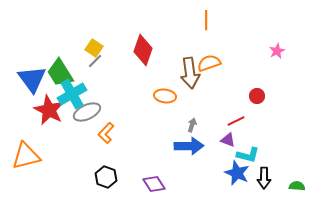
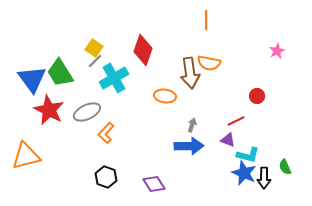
orange semicircle: rotated 150 degrees counterclockwise
cyan cross: moved 42 px right, 16 px up
blue star: moved 7 px right
green semicircle: moved 12 px left, 19 px up; rotated 119 degrees counterclockwise
